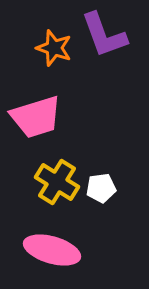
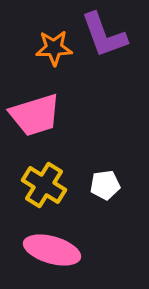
orange star: rotated 21 degrees counterclockwise
pink trapezoid: moved 1 px left, 2 px up
yellow cross: moved 13 px left, 3 px down
white pentagon: moved 4 px right, 3 px up
